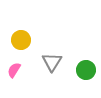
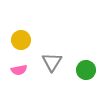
pink semicircle: moved 5 px right; rotated 133 degrees counterclockwise
